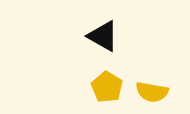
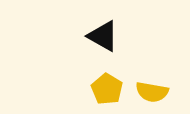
yellow pentagon: moved 2 px down
